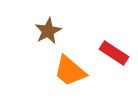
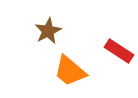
red rectangle: moved 5 px right, 2 px up
